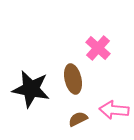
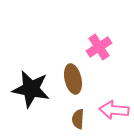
pink cross: moved 1 px right, 1 px up; rotated 15 degrees clockwise
brown semicircle: rotated 60 degrees counterclockwise
